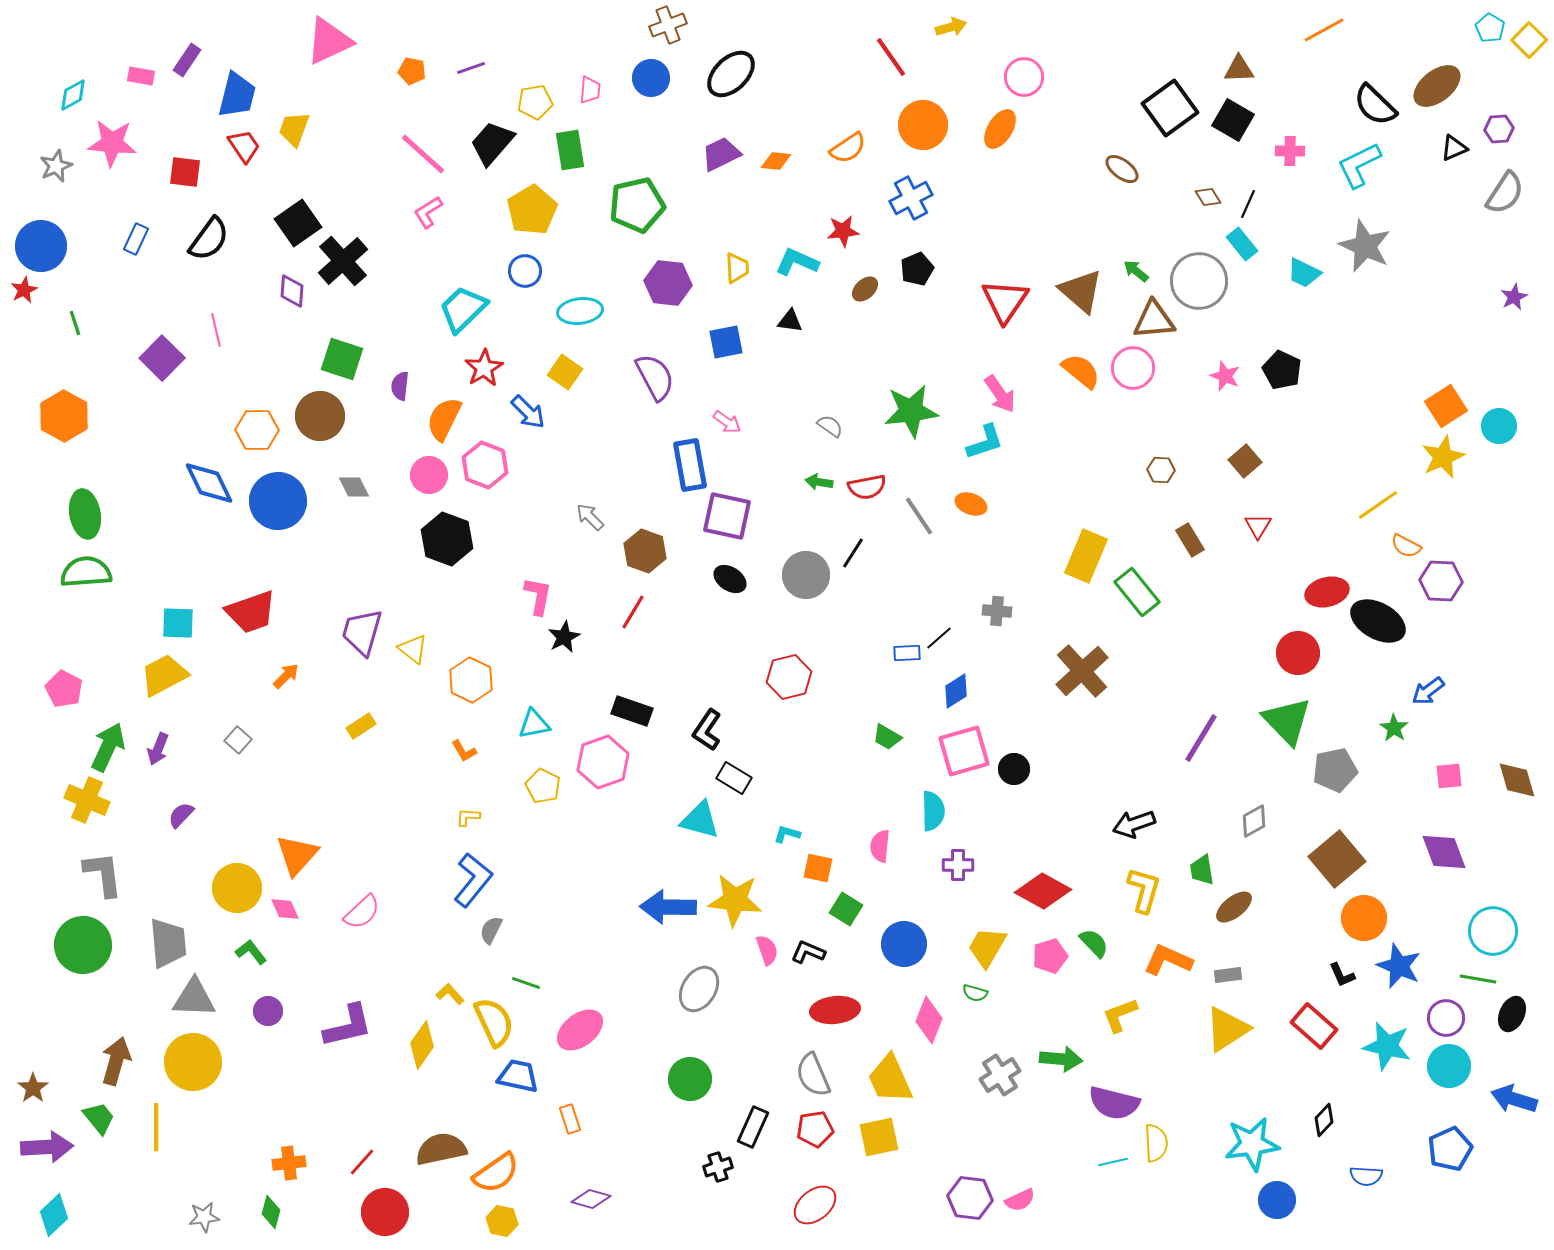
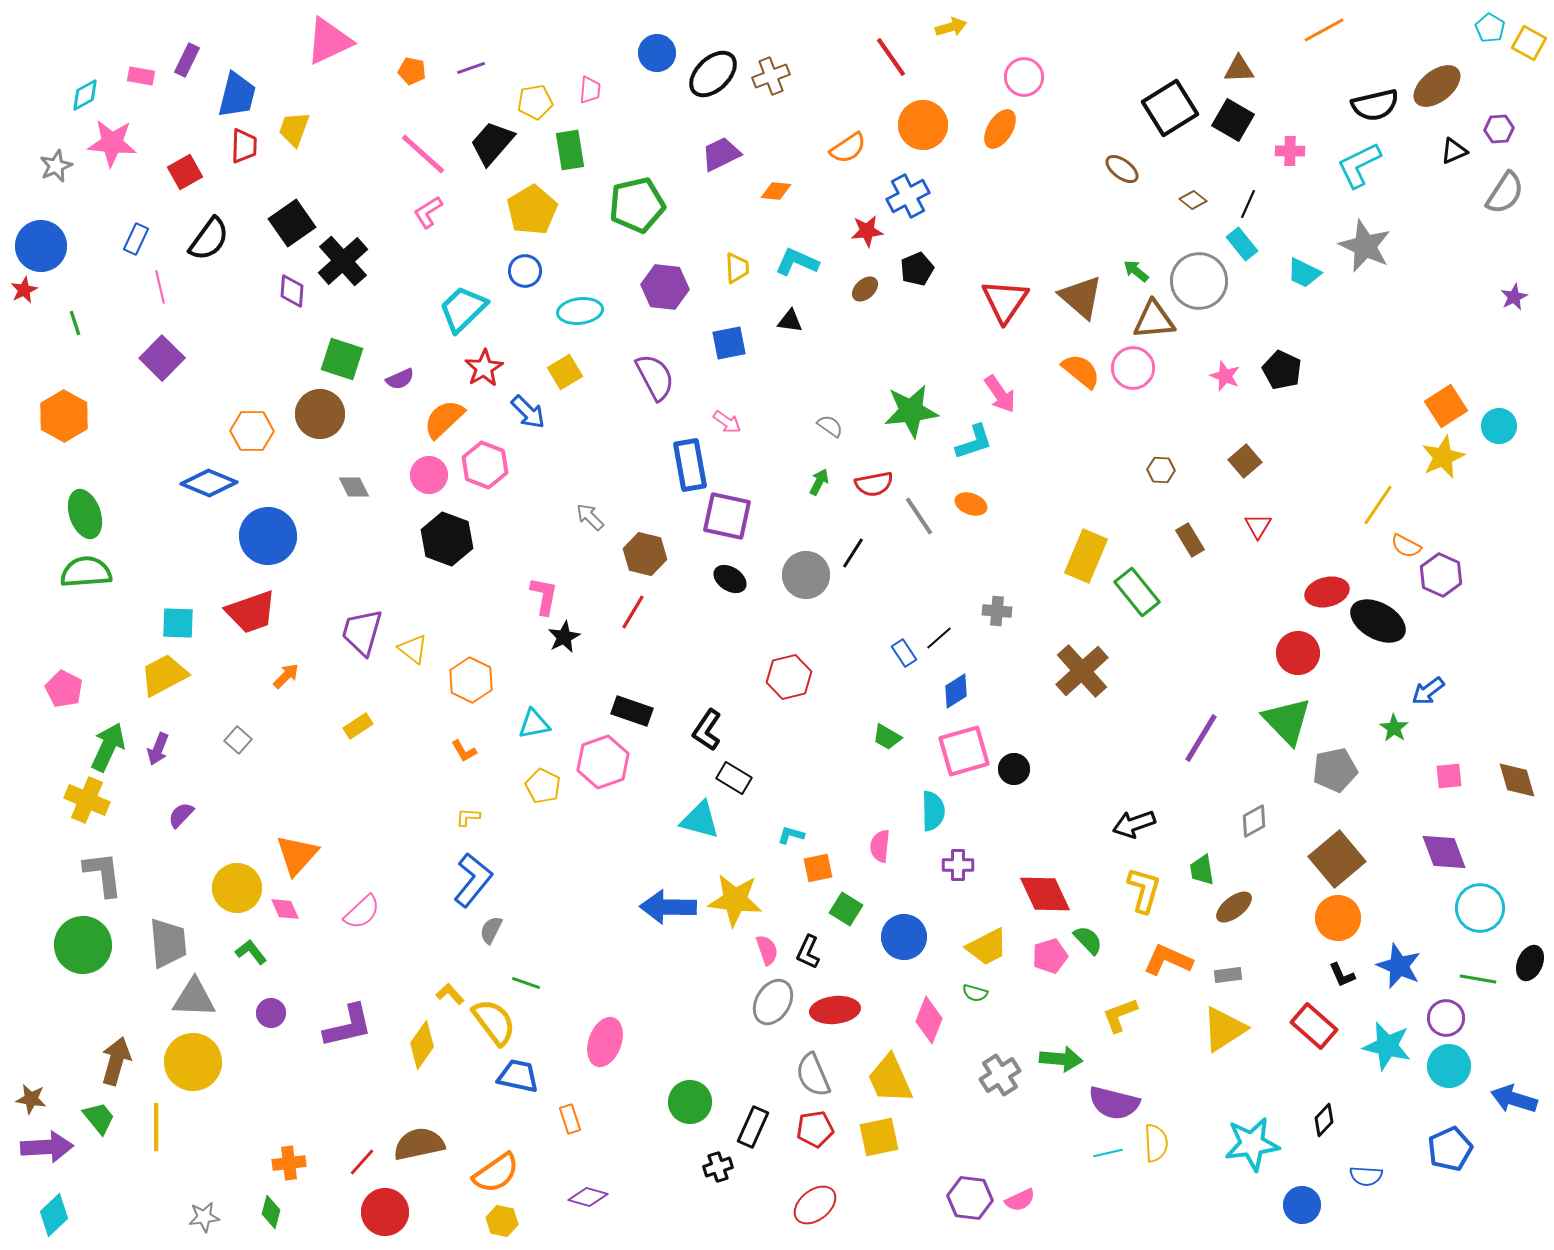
brown cross at (668, 25): moved 103 px right, 51 px down
yellow square at (1529, 40): moved 3 px down; rotated 16 degrees counterclockwise
purple rectangle at (187, 60): rotated 8 degrees counterclockwise
black ellipse at (731, 74): moved 18 px left
blue circle at (651, 78): moved 6 px right, 25 px up
cyan diamond at (73, 95): moved 12 px right
black semicircle at (1375, 105): rotated 57 degrees counterclockwise
black square at (1170, 108): rotated 4 degrees clockwise
red trapezoid at (244, 146): rotated 36 degrees clockwise
black triangle at (1454, 148): moved 3 px down
orange diamond at (776, 161): moved 30 px down
red square at (185, 172): rotated 36 degrees counterclockwise
brown diamond at (1208, 197): moved 15 px left, 3 px down; rotated 20 degrees counterclockwise
blue cross at (911, 198): moved 3 px left, 2 px up
black square at (298, 223): moved 6 px left
red star at (843, 231): moved 24 px right
purple hexagon at (668, 283): moved 3 px left, 4 px down
brown triangle at (1081, 291): moved 6 px down
pink line at (216, 330): moved 56 px left, 43 px up
blue square at (726, 342): moved 3 px right, 1 px down
yellow square at (565, 372): rotated 24 degrees clockwise
purple semicircle at (400, 386): moved 7 px up; rotated 120 degrees counterclockwise
brown circle at (320, 416): moved 2 px up
orange semicircle at (444, 419): rotated 21 degrees clockwise
orange hexagon at (257, 430): moved 5 px left, 1 px down
cyan L-shape at (985, 442): moved 11 px left
green arrow at (819, 482): rotated 108 degrees clockwise
blue diamond at (209, 483): rotated 42 degrees counterclockwise
red semicircle at (867, 487): moved 7 px right, 3 px up
blue circle at (278, 501): moved 10 px left, 35 px down
yellow line at (1378, 505): rotated 21 degrees counterclockwise
green ellipse at (85, 514): rotated 9 degrees counterclockwise
brown hexagon at (645, 551): moved 3 px down; rotated 6 degrees counterclockwise
purple hexagon at (1441, 581): moved 6 px up; rotated 21 degrees clockwise
pink L-shape at (538, 596): moved 6 px right
blue rectangle at (907, 653): moved 3 px left; rotated 60 degrees clockwise
yellow rectangle at (361, 726): moved 3 px left
cyan L-shape at (787, 834): moved 4 px right, 1 px down
orange square at (818, 868): rotated 24 degrees counterclockwise
red diamond at (1043, 891): moved 2 px right, 3 px down; rotated 36 degrees clockwise
orange circle at (1364, 918): moved 26 px left
cyan circle at (1493, 931): moved 13 px left, 23 px up
green semicircle at (1094, 943): moved 6 px left, 3 px up
blue circle at (904, 944): moved 7 px up
yellow trapezoid at (987, 947): rotated 147 degrees counterclockwise
black L-shape at (808, 952): rotated 88 degrees counterclockwise
gray ellipse at (699, 989): moved 74 px right, 13 px down
purple circle at (268, 1011): moved 3 px right, 2 px down
black ellipse at (1512, 1014): moved 18 px right, 51 px up
yellow semicircle at (494, 1022): rotated 12 degrees counterclockwise
yellow triangle at (1227, 1029): moved 3 px left
pink ellipse at (580, 1030): moved 25 px right, 12 px down; rotated 33 degrees counterclockwise
green circle at (690, 1079): moved 23 px down
brown star at (33, 1088): moved 2 px left, 11 px down; rotated 28 degrees counterclockwise
brown semicircle at (441, 1149): moved 22 px left, 5 px up
cyan line at (1113, 1162): moved 5 px left, 9 px up
purple diamond at (591, 1199): moved 3 px left, 2 px up
blue circle at (1277, 1200): moved 25 px right, 5 px down
